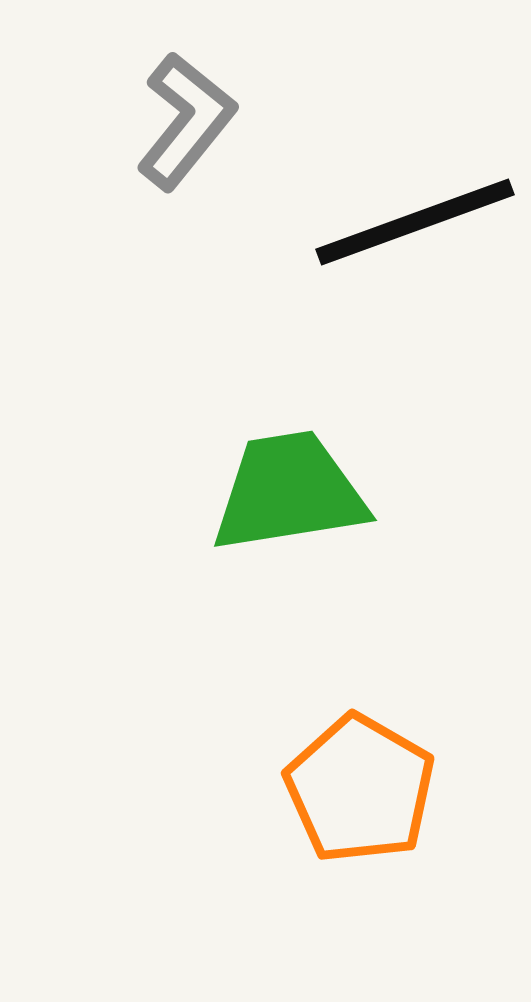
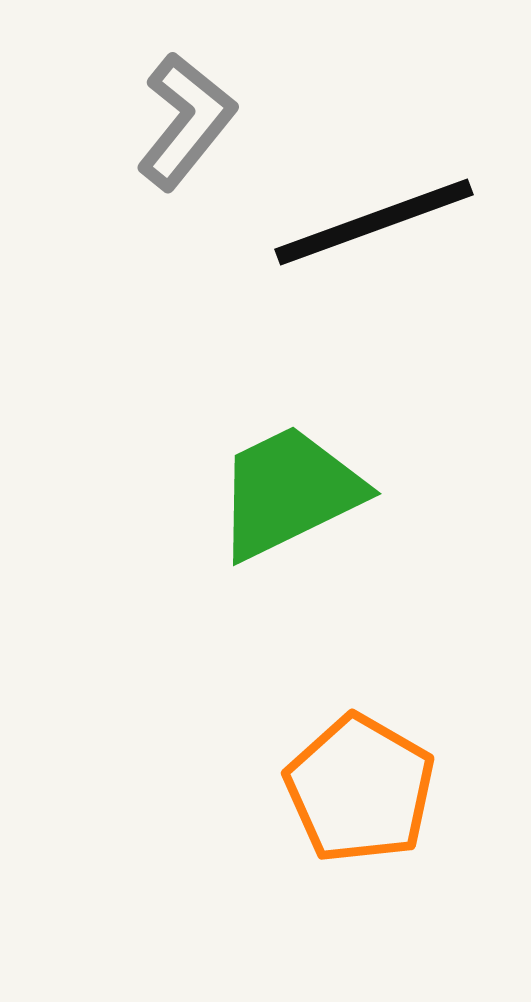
black line: moved 41 px left
green trapezoid: rotated 17 degrees counterclockwise
